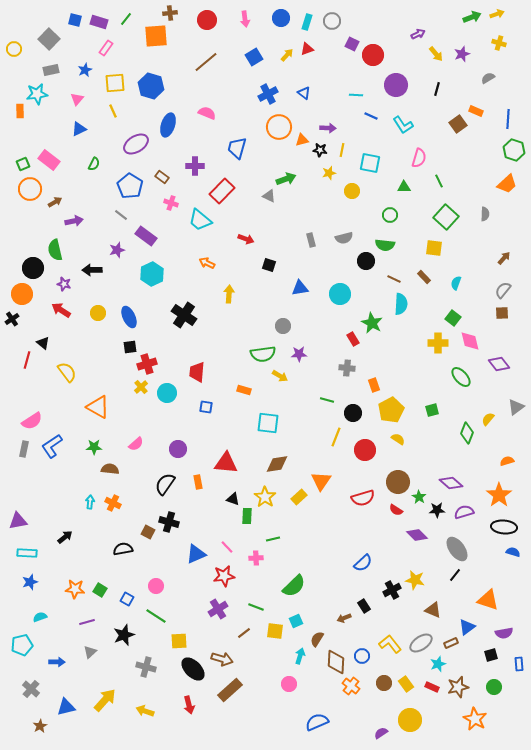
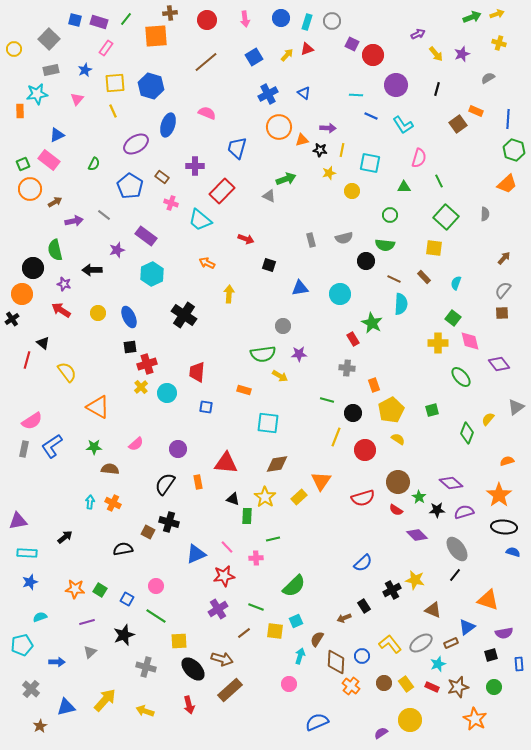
blue triangle at (79, 129): moved 22 px left, 6 px down
gray line at (121, 215): moved 17 px left
